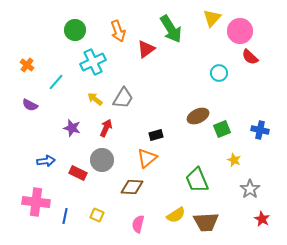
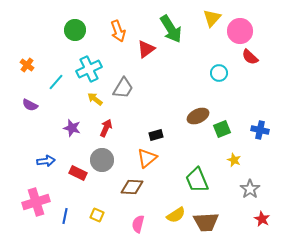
cyan cross: moved 4 px left, 7 px down
gray trapezoid: moved 10 px up
pink cross: rotated 24 degrees counterclockwise
